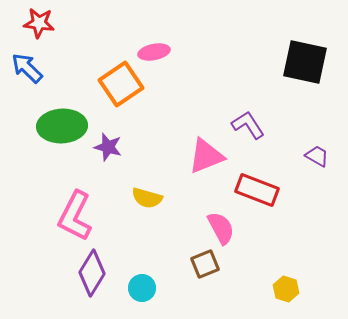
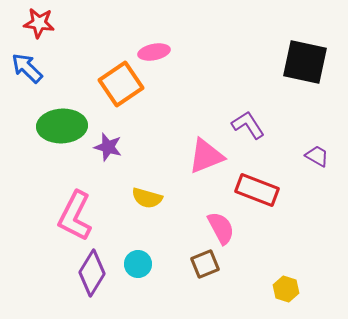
cyan circle: moved 4 px left, 24 px up
